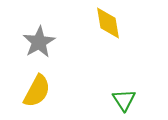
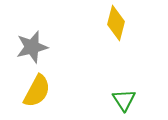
yellow diamond: moved 8 px right; rotated 24 degrees clockwise
gray star: moved 7 px left, 5 px down; rotated 16 degrees clockwise
